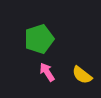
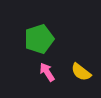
yellow semicircle: moved 1 px left, 3 px up
